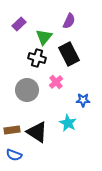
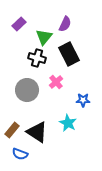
purple semicircle: moved 4 px left, 3 px down
brown rectangle: rotated 42 degrees counterclockwise
blue semicircle: moved 6 px right, 1 px up
